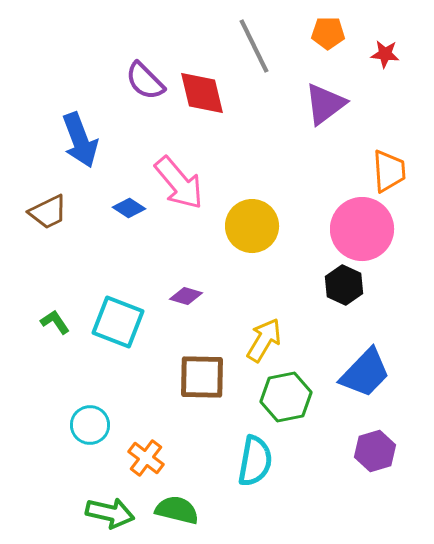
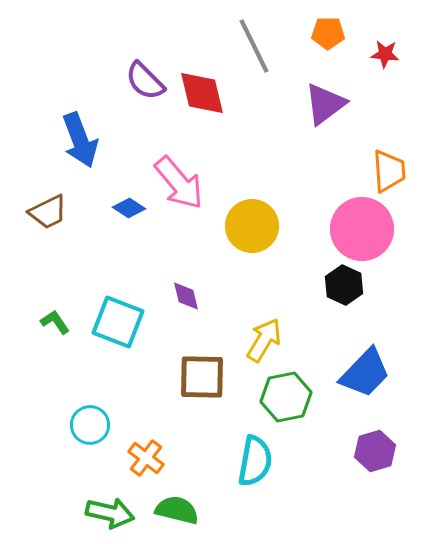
purple diamond: rotated 60 degrees clockwise
